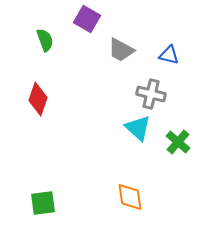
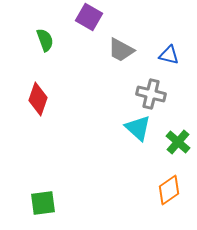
purple square: moved 2 px right, 2 px up
orange diamond: moved 39 px right, 7 px up; rotated 64 degrees clockwise
